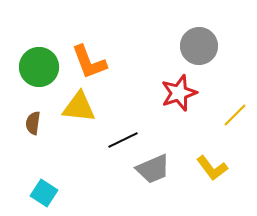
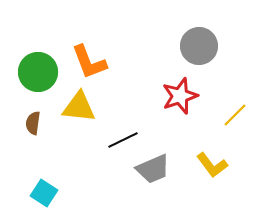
green circle: moved 1 px left, 5 px down
red star: moved 1 px right, 3 px down
yellow L-shape: moved 3 px up
